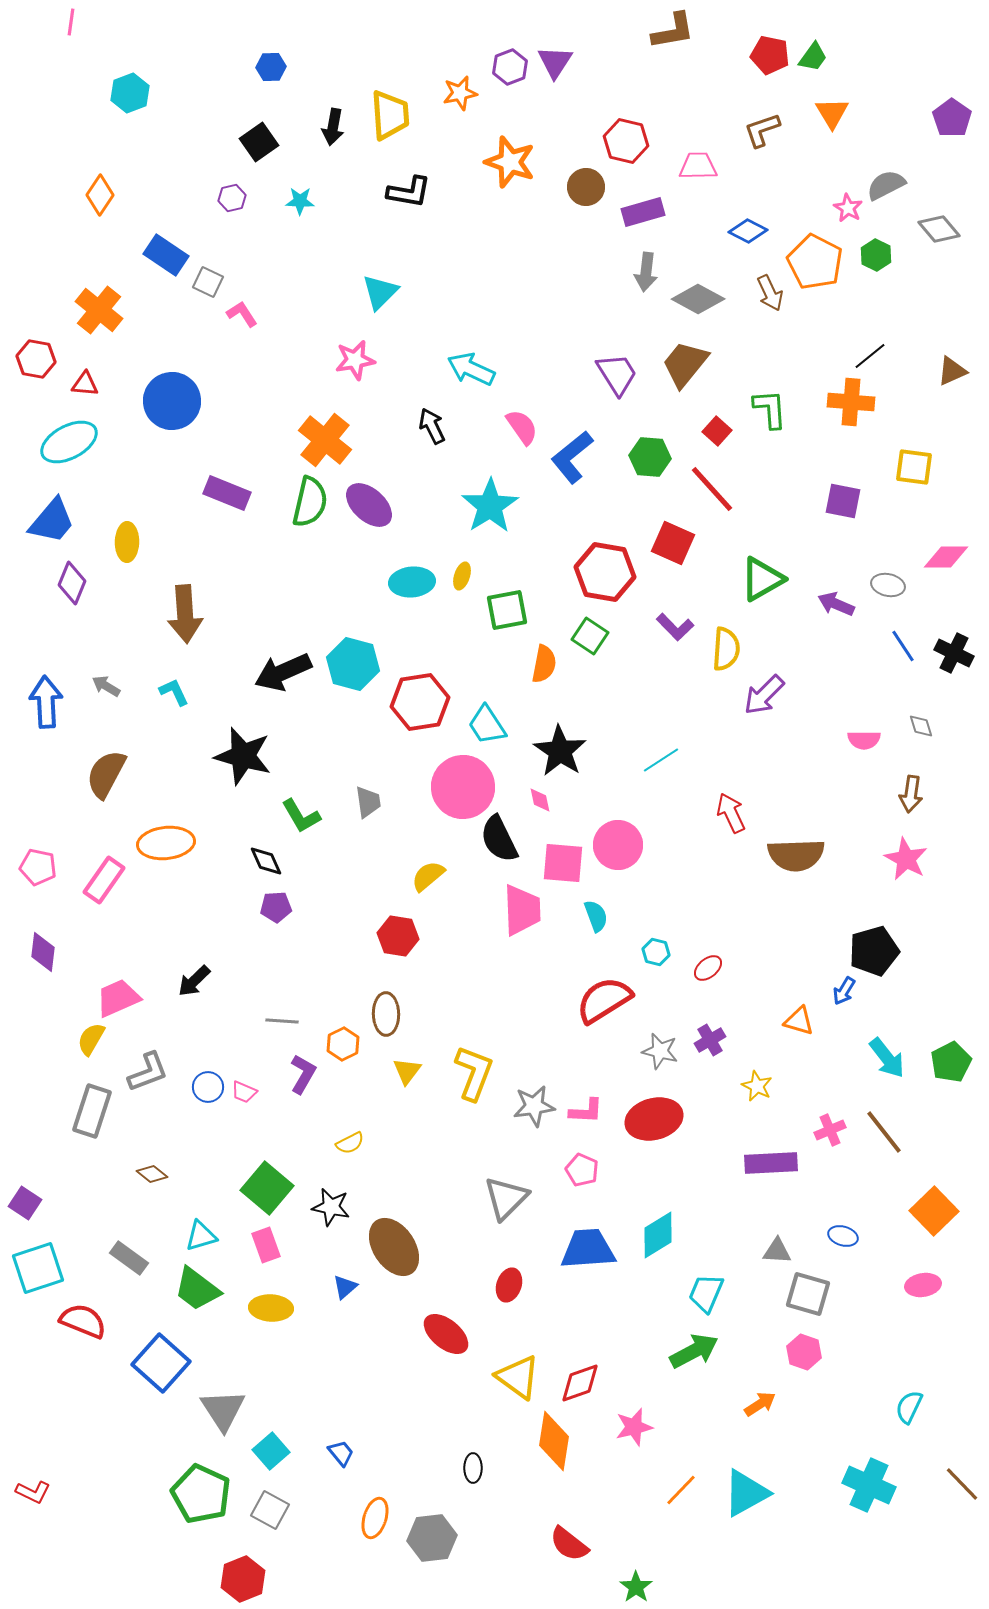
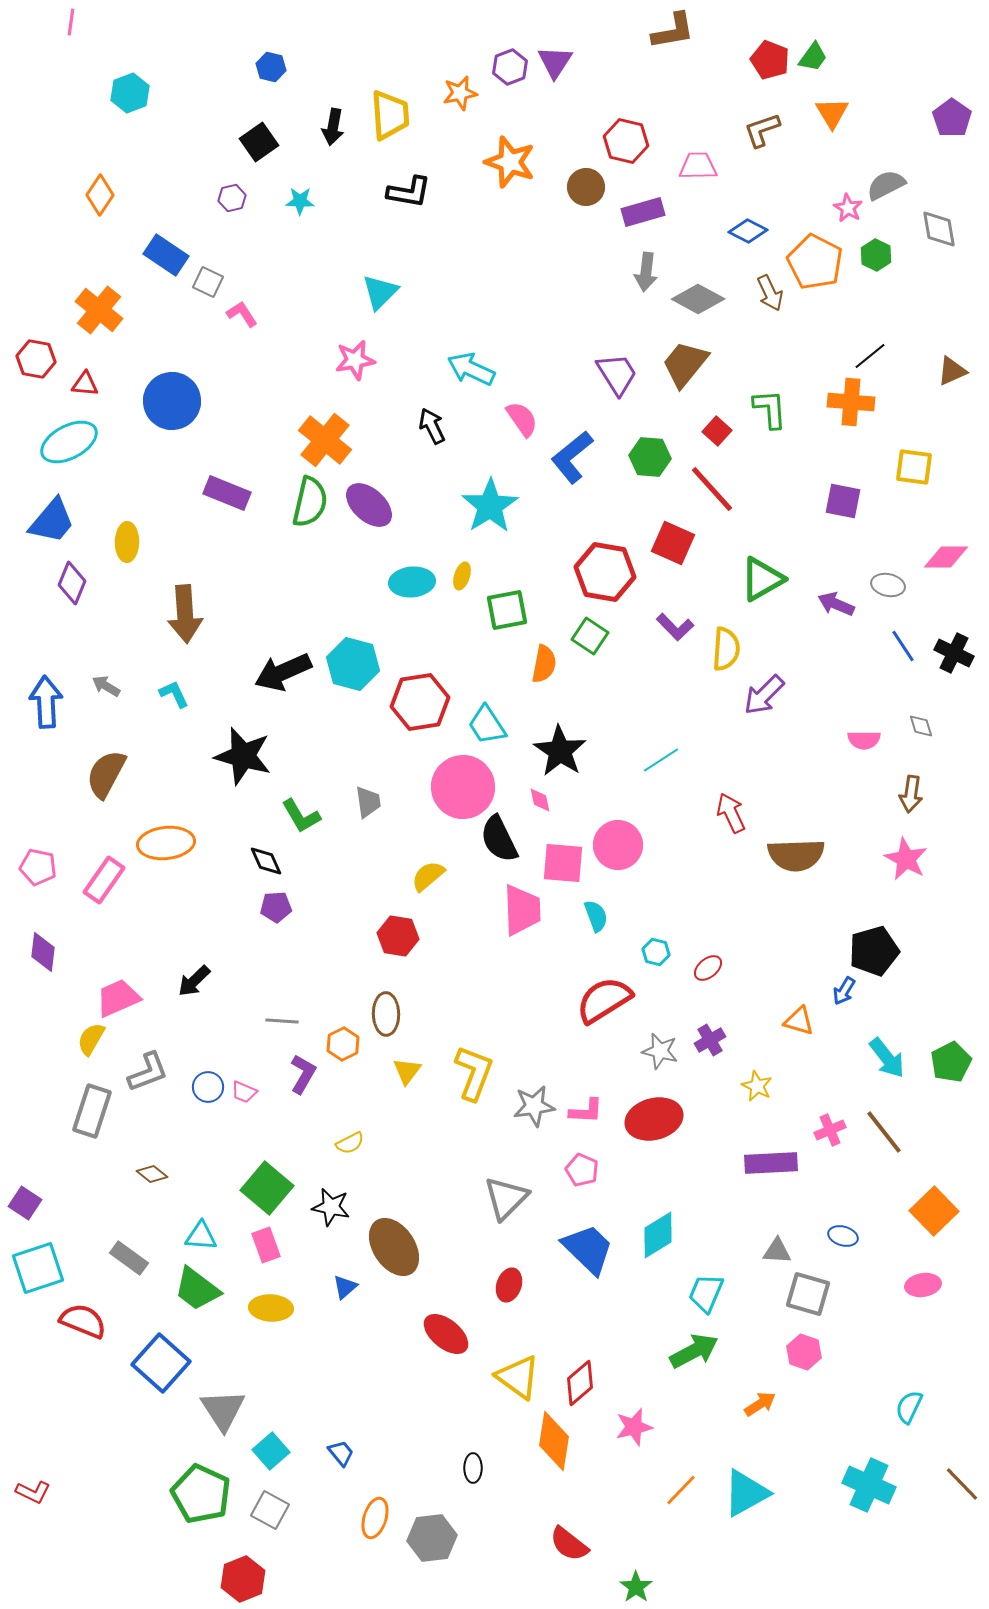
red pentagon at (770, 55): moved 5 px down; rotated 9 degrees clockwise
blue hexagon at (271, 67): rotated 16 degrees clockwise
gray diamond at (939, 229): rotated 30 degrees clockwise
pink semicircle at (522, 427): moved 8 px up
cyan L-shape at (174, 692): moved 2 px down
cyan triangle at (201, 1236): rotated 20 degrees clockwise
blue trapezoid at (588, 1249): rotated 48 degrees clockwise
red diamond at (580, 1383): rotated 21 degrees counterclockwise
